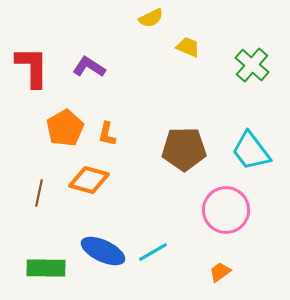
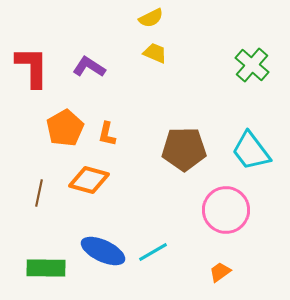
yellow trapezoid: moved 33 px left, 6 px down
